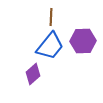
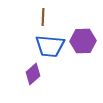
brown line: moved 8 px left
blue trapezoid: rotated 56 degrees clockwise
